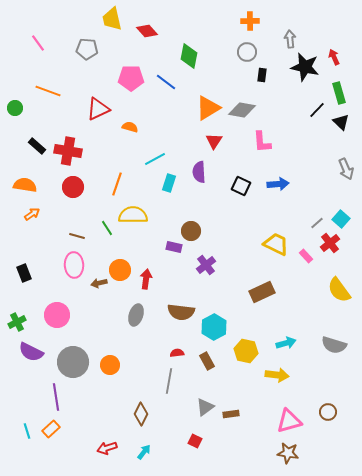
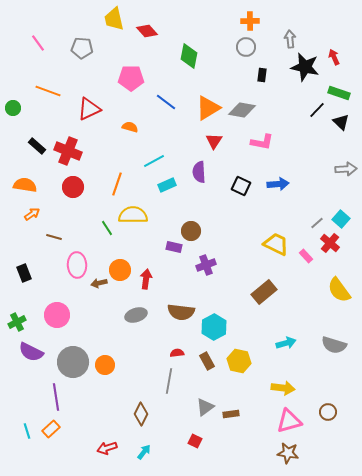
yellow trapezoid at (112, 19): moved 2 px right
gray pentagon at (87, 49): moved 5 px left, 1 px up
gray circle at (247, 52): moved 1 px left, 5 px up
blue line at (166, 82): moved 20 px down
green rectangle at (339, 93): rotated 55 degrees counterclockwise
green circle at (15, 108): moved 2 px left
red triangle at (98, 109): moved 9 px left
pink L-shape at (262, 142): rotated 75 degrees counterclockwise
red cross at (68, 151): rotated 12 degrees clockwise
cyan line at (155, 159): moved 1 px left, 2 px down
gray arrow at (346, 169): rotated 70 degrees counterclockwise
cyan rectangle at (169, 183): moved 2 px left, 2 px down; rotated 48 degrees clockwise
brown line at (77, 236): moved 23 px left, 1 px down
red cross at (330, 243): rotated 12 degrees counterclockwise
pink ellipse at (74, 265): moved 3 px right
purple cross at (206, 265): rotated 18 degrees clockwise
brown rectangle at (262, 292): moved 2 px right; rotated 15 degrees counterclockwise
gray ellipse at (136, 315): rotated 55 degrees clockwise
yellow hexagon at (246, 351): moved 7 px left, 10 px down
orange circle at (110, 365): moved 5 px left
yellow arrow at (277, 375): moved 6 px right, 13 px down
